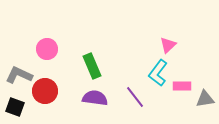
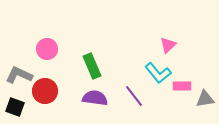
cyan L-shape: rotated 76 degrees counterclockwise
purple line: moved 1 px left, 1 px up
